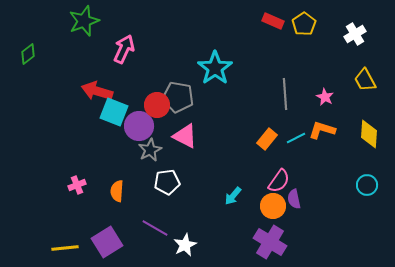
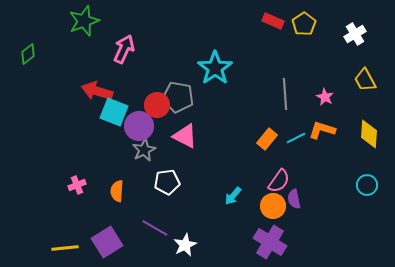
gray star: moved 6 px left
